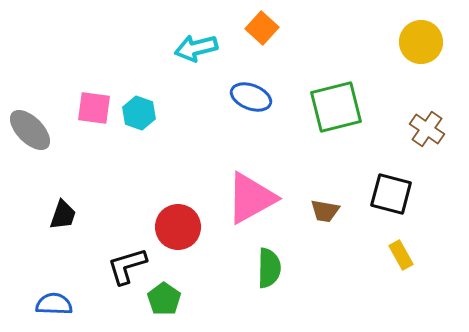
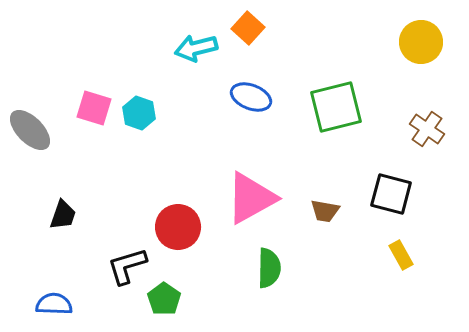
orange square: moved 14 px left
pink square: rotated 9 degrees clockwise
